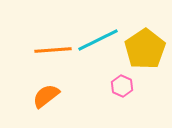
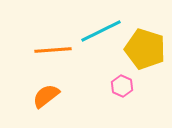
cyan line: moved 3 px right, 9 px up
yellow pentagon: rotated 21 degrees counterclockwise
